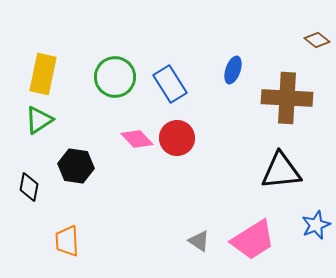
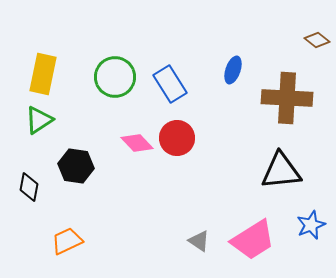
pink diamond: moved 4 px down
blue star: moved 5 px left
orange trapezoid: rotated 68 degrees clockwise
